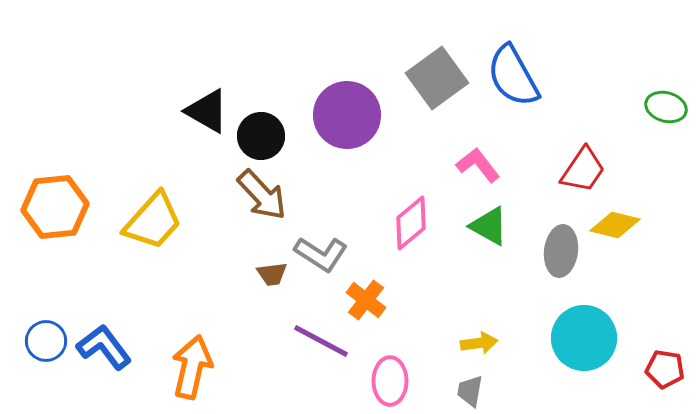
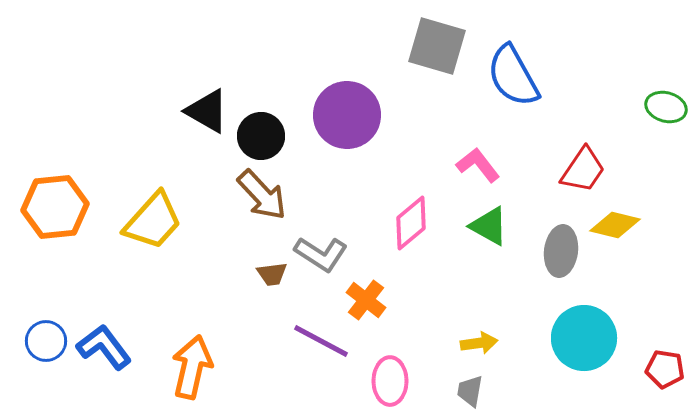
gray square: moved 32 px up; rotated 38 degrees counterclockwise
